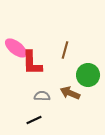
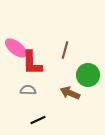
gray semicircle: moved 14 px left, 6 px up
black line: moved 4 px right
